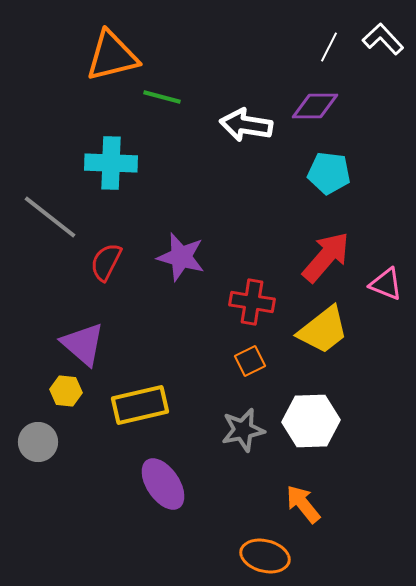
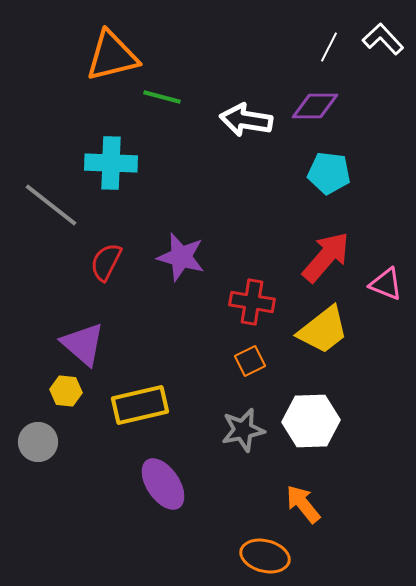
white arrow: moved 5 px up
gray line: moved 1 px right, 12 px up
